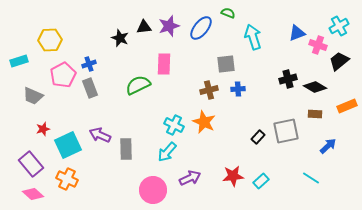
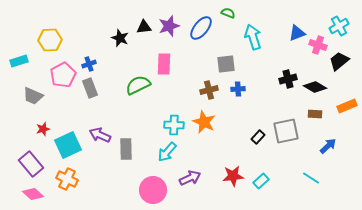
cyan cross at (174, 125): rotated 24 degrees counterclockwise
